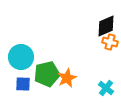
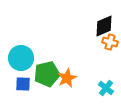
black diamond: moved 2 px left
cyan circle: moved 1 px down
